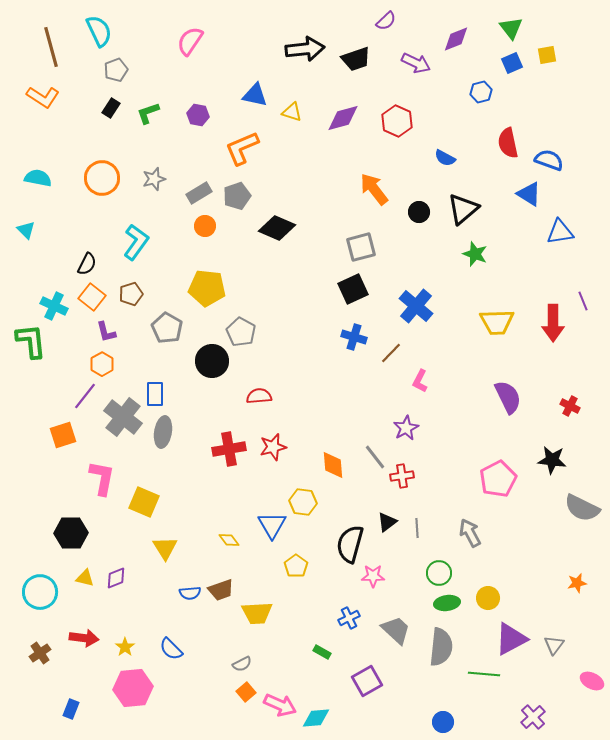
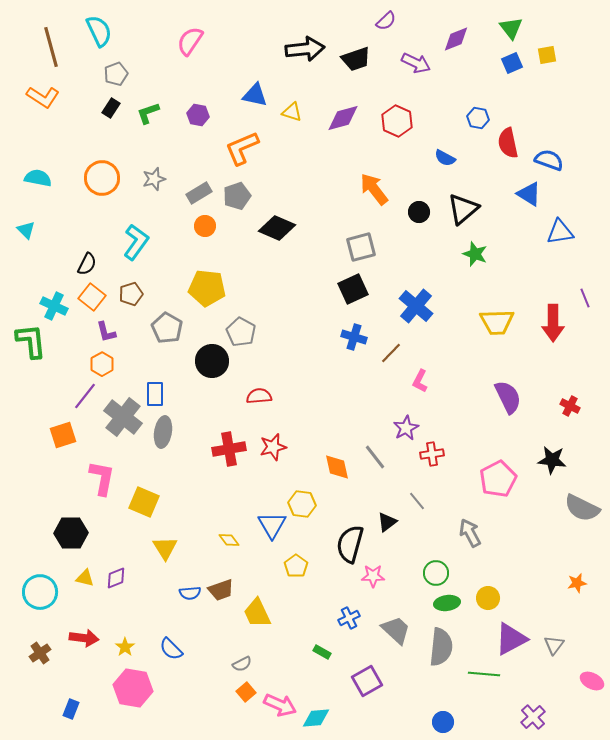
gray pentagon at (116, 70): moved 4 px down
blue hexagon at (481, 92): moved 3 px left, 26 px down; rotated 25 degrees clockwise
purple line at (583, 301): moved 2 px right, 3 px up
orange diamond at (333, 465): moved 4 px right, 2 px down; rotated 8 degrees counterclockwise
red cross at (402, 476): moved 30 px right, 22 px up
yellow hexagon at (303, 502): moved 1 px left, 2 px down
gray line at (417, 528): moved 27 px up; rotated 36 degrees counterclockwise
green circle at (439, 573): moved 3 px left
yellow trapezoid at (257, 613): rotated 68 degrees clockwise
pink hexagon at (133, 688): rotated 15 degrees clockwise
